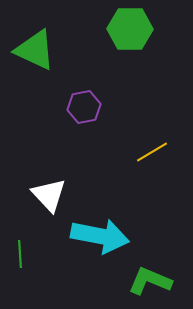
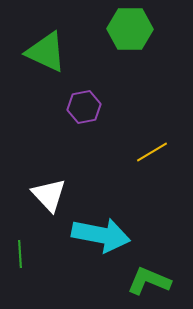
green triangle: moved 11 px right, 2 px down
cyan arrow: moved 1 px right, 1 px up
green L-shape: moved 1 px left
